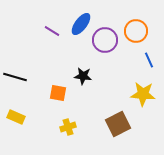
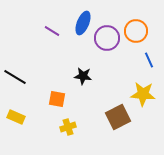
blue ellipse: moved 2 px right, 1 px up; rotated 15 degrees counterclockwise
purple circle: moved 2 px right, 2 px up
black line: rotated 15 degrees clockwise
orange square: moved 1 px left, 6 px down
brown square: moved 7 px up
